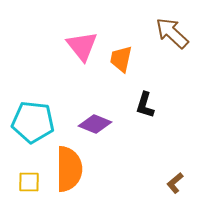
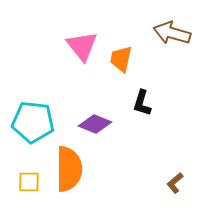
brown arrow: rotated 27 degrees counterclockwise
black L-shape: moved 3 px left, 2 px up
